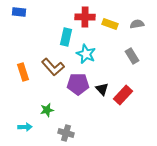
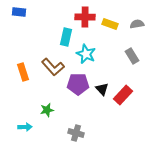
gray cross: moved 10 px right
